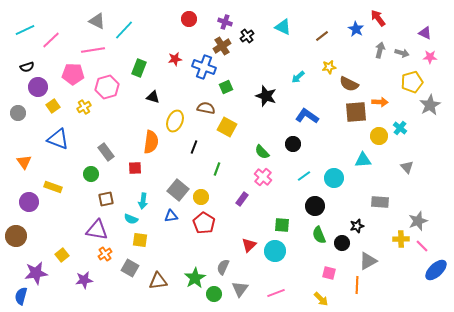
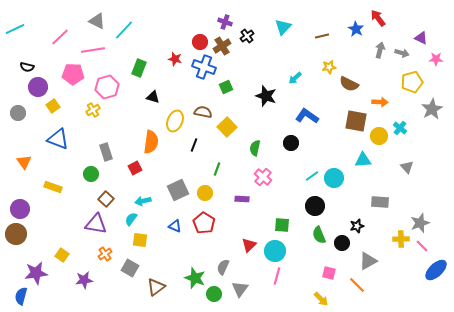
red circle at (189, 19): moved 11 px right, 23 px down
cyan triangle at (283, 27): rotated 48 degrees clockwise
cyan line at (25, 30): moved 10 px left, 1 px up
purple triangle at (425, 33): moved 4 px left, 5 px down
brown line at (322, 36): rotated 24 degrees clockwise
pink line at (51, 40): moved 9 px right, 3 px up
pink star at (430, 57): moved 6 px right, 2 px down
red star at (175, 59): rotated 24 degrees clockwise
black semicircle at (27, 67): rotated 32 degrees clockwise
cyan arrow at (298, 77): moved 3 px left, 1 px down
gray star at (430, 105): moved 2 px right, 4 px down
yellow cross at (84, 107): moved 9 px right, 3 px down
brown semicircle at (206, 108): moved 3 px left, 4 px down
brown square at (356, 112): moved 9 px down; rotated 15 degrees clockwise
yellow square at (227, 127): rotated 18 degrees clockwise
black circle at (293, 144): moved 2 px left, 1 px up
black line at (194, 147): moved 2 px up
gray rectangle at (106, 152): rotated 18 degrees clockwise
green semicircle at (262, 152): moved 7 px left, 4 px up; rotated 56 degrees clockwise
red square at (135, 168): rotated 24 degrees counterclockwise
cyan line at (304, 176): moved 8 px right
gray square at (178, 190): rotated 25 degrees clockwise
yellow circle at (201, 197): moved 4 px right, 4 px up
brown square at (106, 199): rotated 35 degrees counterclockwise
purple rectangle at (242, 199): rotated 56 degrees clockwise
cyan arrow at (143, 201): rotated 70 degrees clockwise
purple circle at (29, 202): moved 9 px left, 7 px down
blue triangle at (171, 216): moved 4 px right, 10 px down; rotated 32 degrees clockwise
cyan semicircle at (131, 219): rotated 104 degrees clockwise
gray star at (418, 221): moved 2 px right, 2 px down
purple triangle at (97, 230): moved 1 px left, 6 px up
brown circle at (16, 236): moved 2 px up
yellow square at (62, 255): rotated 16 degrees counterclockwise
green star at (195, 278): rotated 20 degrees counterclockwise
brown triangle at (158, 281): moved 2 px left, 6 px down; rotated 30 degrees counterclockwise
orange line at (357, 285): rotated 48 degrees counterclockwise
pink line at (276, 293): moved 1 px right, 17 px up; rotated 54 degrees counterclockwise
